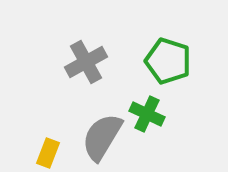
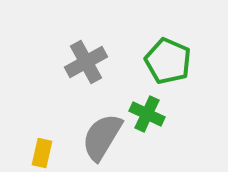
green pentagon: rotated 6 degrees clockwise
yellow rectangle: moved 6 px left; rotated 8 degrees counterclockwise
